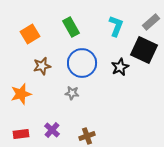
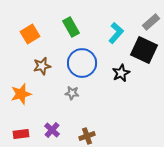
cyan L-shape: moved 7 px down; rotated 20 degrees clockwise
black star: moved 1 px right, 6 px down
